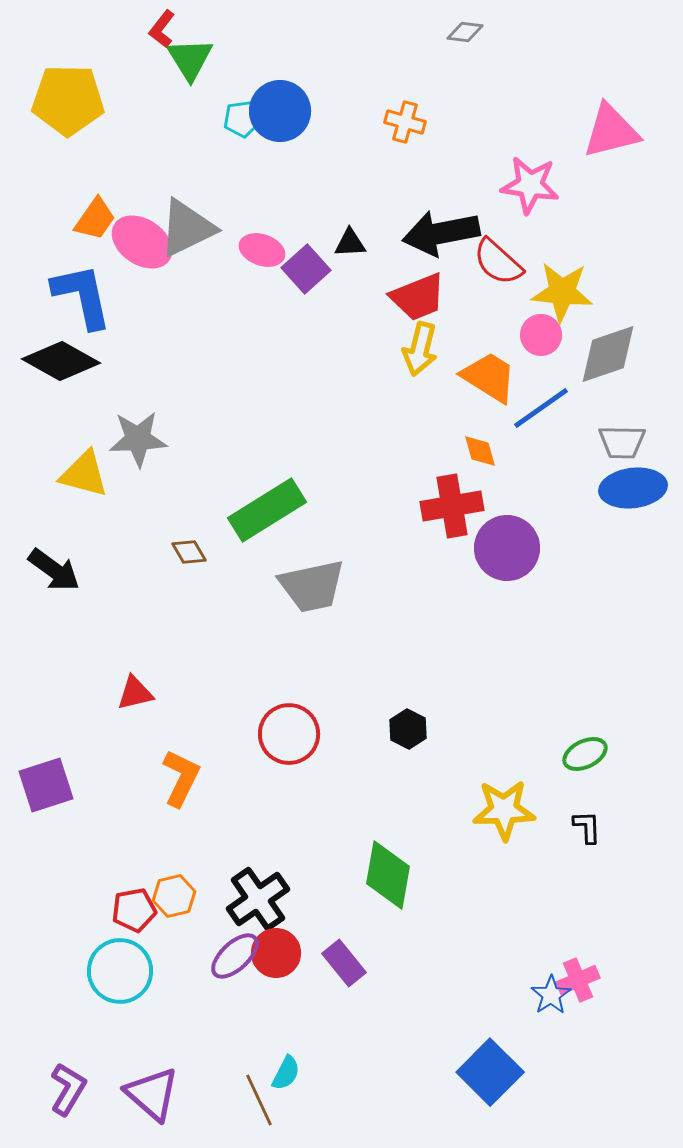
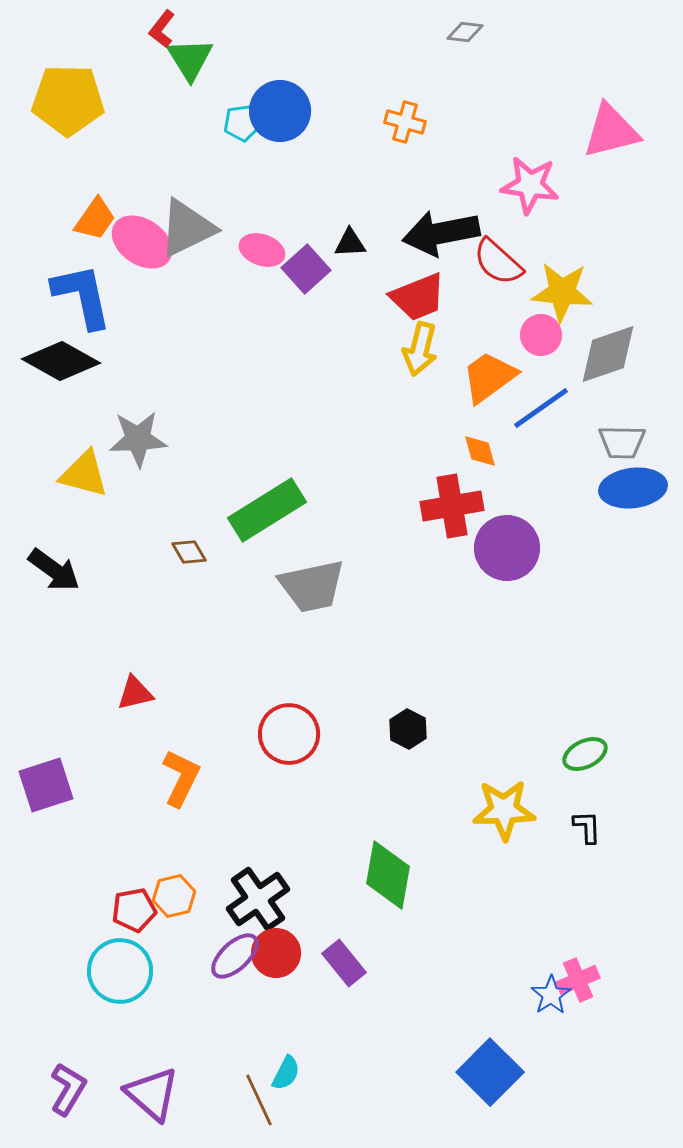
cyan pentagon at (242, 119): moved 4 px down
orange trapezoid at (489, 377): rotated 68 degrees counterclockwise
